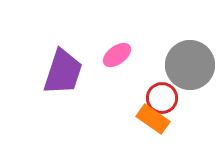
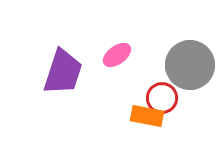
orange rectangle: moved 6 px left, 3 px up; rotated 24 degrees counterclockwise
